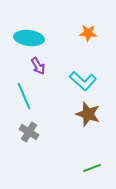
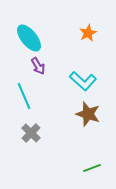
orange star: rotated 30 degrees counterclockwise
cyan ellipse: rotated 44 degrees clockwise
gray cross: moved 2 px right, 1 px down; rotated 12 degrees clockwise
